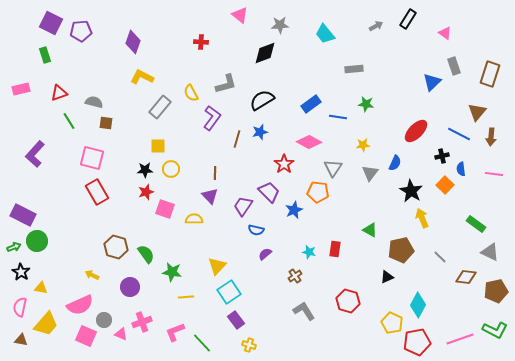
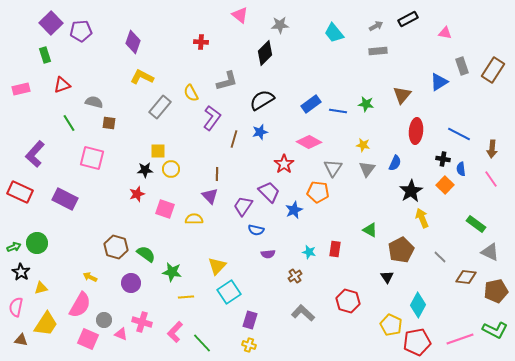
black rectangle at (408, 19): rotated 30 degrees clockwise
purple square at (51, 23): rotated 20 degrees clockwise
pink triangle at (445, 33): rotated 24 degrees counterclockwise
cyan trapezoid at (325, 34): moved 9 px right, 1 px up
black diamond at (265, 53): rotated 25 degrees counterclockwise
gray rectangle at (454, 66): moved 8 px right
gray rectangle at (354, 69): moved 24 px right, 18 px up
brown rectangle at (490, 74): moved 3 px right, 4 px up; rotated 15 degrees clockwise
blue triangle at (432, 82): moved 7 px right; rotated 12 degrees clockwise
gray L-shape at (226, 84): moved 1 px right, 3 px up
red triangle at (59, 93): moved 3 px right, 8 px up
brown triangle at (477, 112): moved 75 px left, 17 px up
blue line at (338, 117): moved 6 px up
green line at (69, 121): moved 2 px down
brown square at (106, 123): moved 3 px right
red ellipse at (416, 131): rotated 40 degrees counterclockwise
brown arrow at (491, 137): moved 1 px right, 12 px down
brown line at (237, 139): moved 3 px left
yellow star at (363, 145): rotated 16 degrees clockwise
yellow square at (158, 146): moved 5 px down
black cross at (442, 156): moved 1 px right, 3 px down; rotated 24 degrees clockwise
brown line at (215, 173): moved 2 px right, 1 px down
gray triangle at (370, 173): moved 3 px left, 4 px up
pink line at (494, 174): moved 3 px left, 5 px down; rotated 48 degrees clockwise
black star at (411, 191): rotated 10 degrees clockwise
red rectangle at (97, 192): moved 77 px left; rotated 35 degrees counterclockwise
red star at (146, 192): moved 9 px left, 2 px down
purple rectangle at (23, 215): moved 42 px right, 16 px up
green circle at (37, 241): moved 2 px down
brown pentagon at (401, 250): rotated 15 degrees counterclockwise
green semicircle at (146, 254): rotated 18 degrees counterclockwise
purple semicircle at (265, 254): moved 3 px right; rotated 144 degrees counterclockwise
yellow arrow at (92, 275): moved 2 px left, 2 px down
black triangle at (387, 277): rotated 40 degrees counterclockwise
purple circle at (130, 287): moved 1 px right, 4 px up
yellow triangle at (41, 288): rotated 24 degrees counterclockwise
pink semicircle at (80, 305): rotated 36 degrees counterclockwise
pink semicircle at (20, 307): moved 4 px left
gray L-shape at (304, 311): moved 1 px left, 2 px down; rotated 15 degrees counterclockwise
purple rectangle at (236, 320): moved 14 px right; rotated 54 degrees clockwise
pink cross at (142, 322): rotated 36 degrees clockwise
yellow pentagon at (392, 323): moved 1 px left, 2 px down
yellow trapezoid at (46, 324): rotated 8 degrees counterclockwise
pink L-shape at (175, 332): rotated 25 degrees counterclockwise
pink square at (86, 336): moved 2 px right, 3 px down
